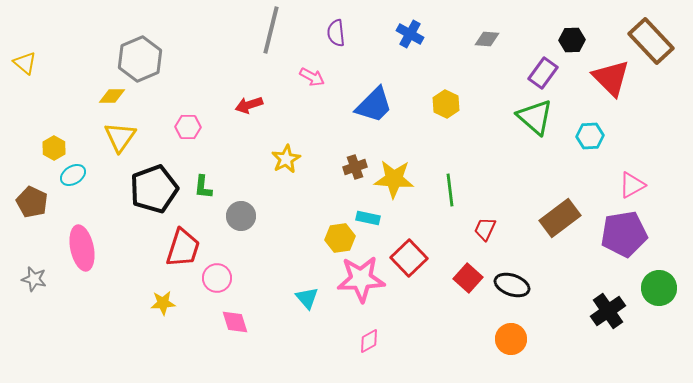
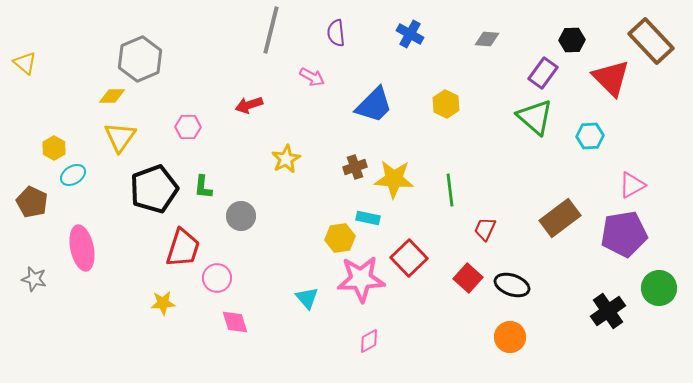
orange circle at (511, 339): moved 1 px left, 2 px up
